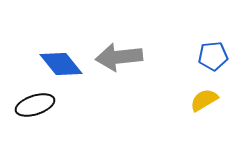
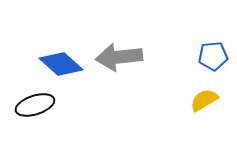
blue diamond: rotated 9 degrees counterclockwise
